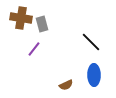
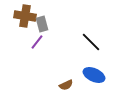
brown cross: moved 4 px right, 2 px up
purple line: moved 3 px right, 7 px up
blue ellipse: rotated 65 degrees counterclockwise
